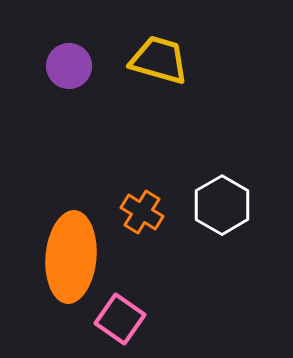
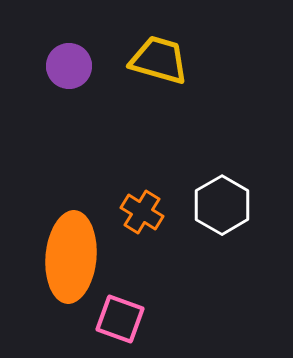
pink square: rotated 15 degrees counterclockwise
